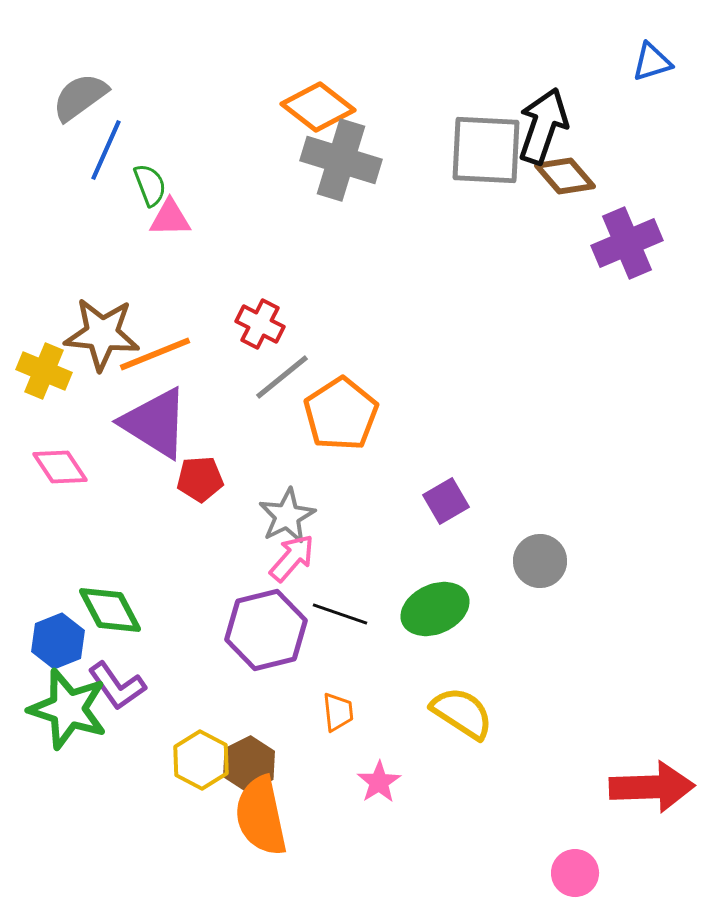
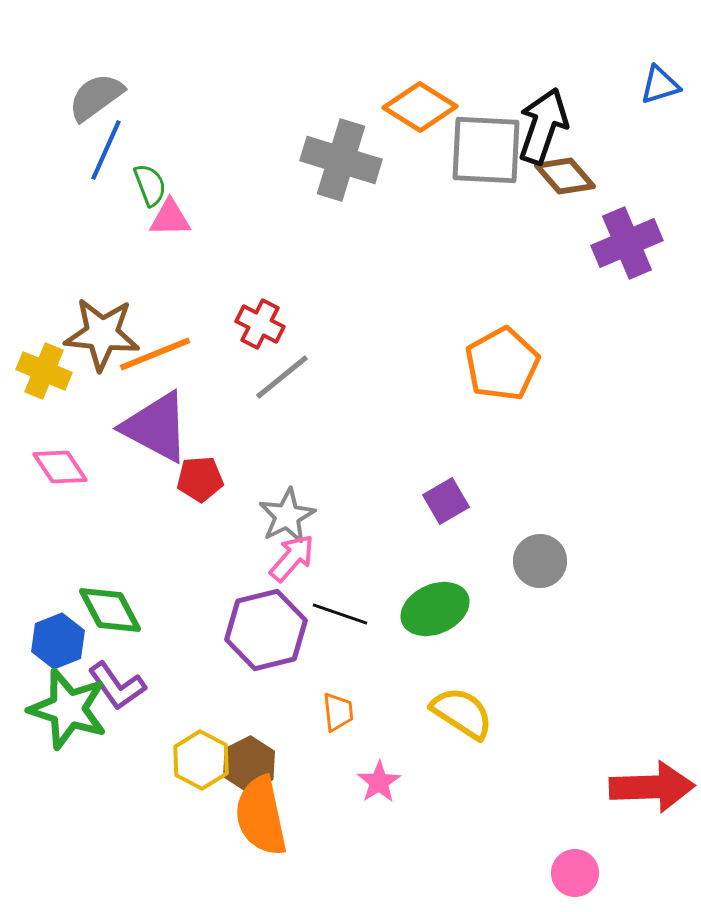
blue triangle: moved 8 px right, 23 px down
gray semicircle: moved 16 px right
orange diamond: moved 102 px right; rotated 6 degrees counterclockwise
orange pentagon: moved 161 px right, 50 px up; rotated 4 degrees clockwise
purple triangle: moved 1 px right, 4 px down; rotated 4 degrees counterclockwise
